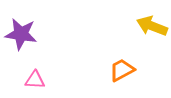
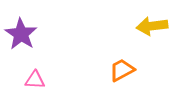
yellow arrow: rotated 28 degrees counterclockwise
purple star: rotated 24 degrees clockwise
